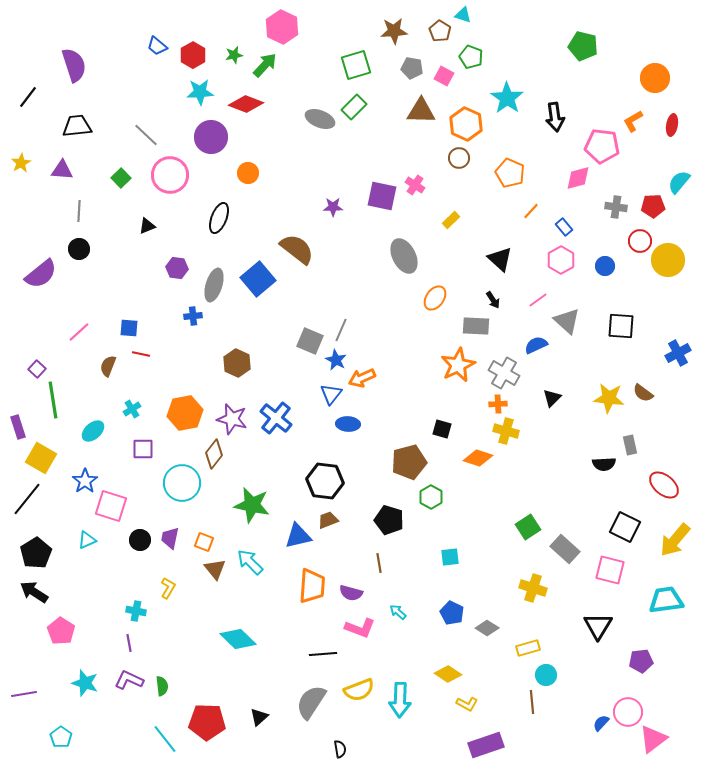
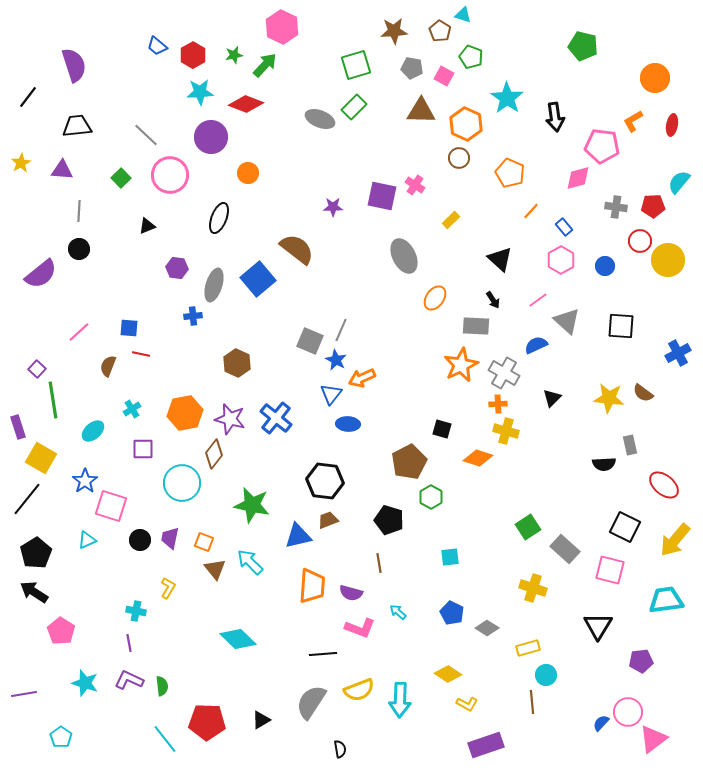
orange star at (458, 365): moved 3 px right
purple star at (232, 419): moved 2 px left
brown pentagon at (409, 462): rotated 12 degrees counterclockwise
black triangle at (259, 717): moved 2 px right, 3 px down; rotated 12 degrees clockwise
